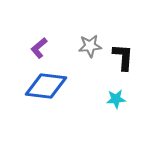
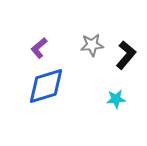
gray star: moved 2 px right, 1 px up
black L-shape: moved 3 px right, 2 px up; rotated 36 degrees clockwise
blue diamond: rotated 24 degrees counterclockwise
